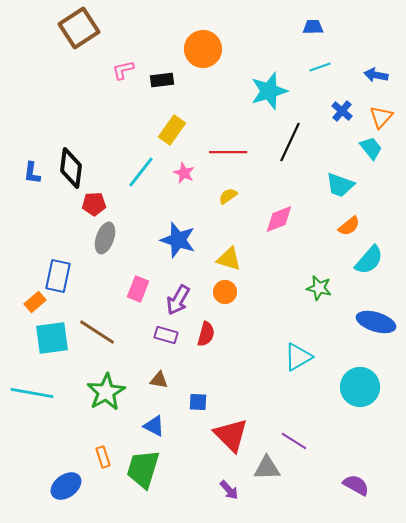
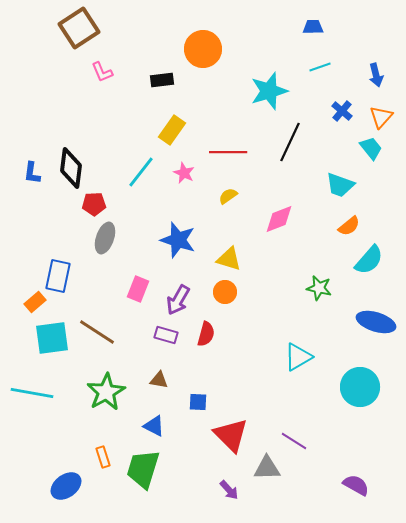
pink L-shape at (123, 70): moved 21 px left, 2 px down; rotated 100 degrees counterclockwise
blue arrow at (376, 75): rotated 115 degrees counterclockwise
